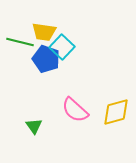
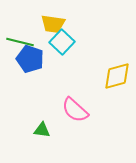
yellow trapezoid: moved 9 px right, 8 px up
cyan square: moved 5 px up
blue pentagon: moved 16 px left
yellow diamond: moved 1 px right, 36 px up
green triangle: moved 8 px right, 4 px down; rotated 48 degrees counterclockwise
